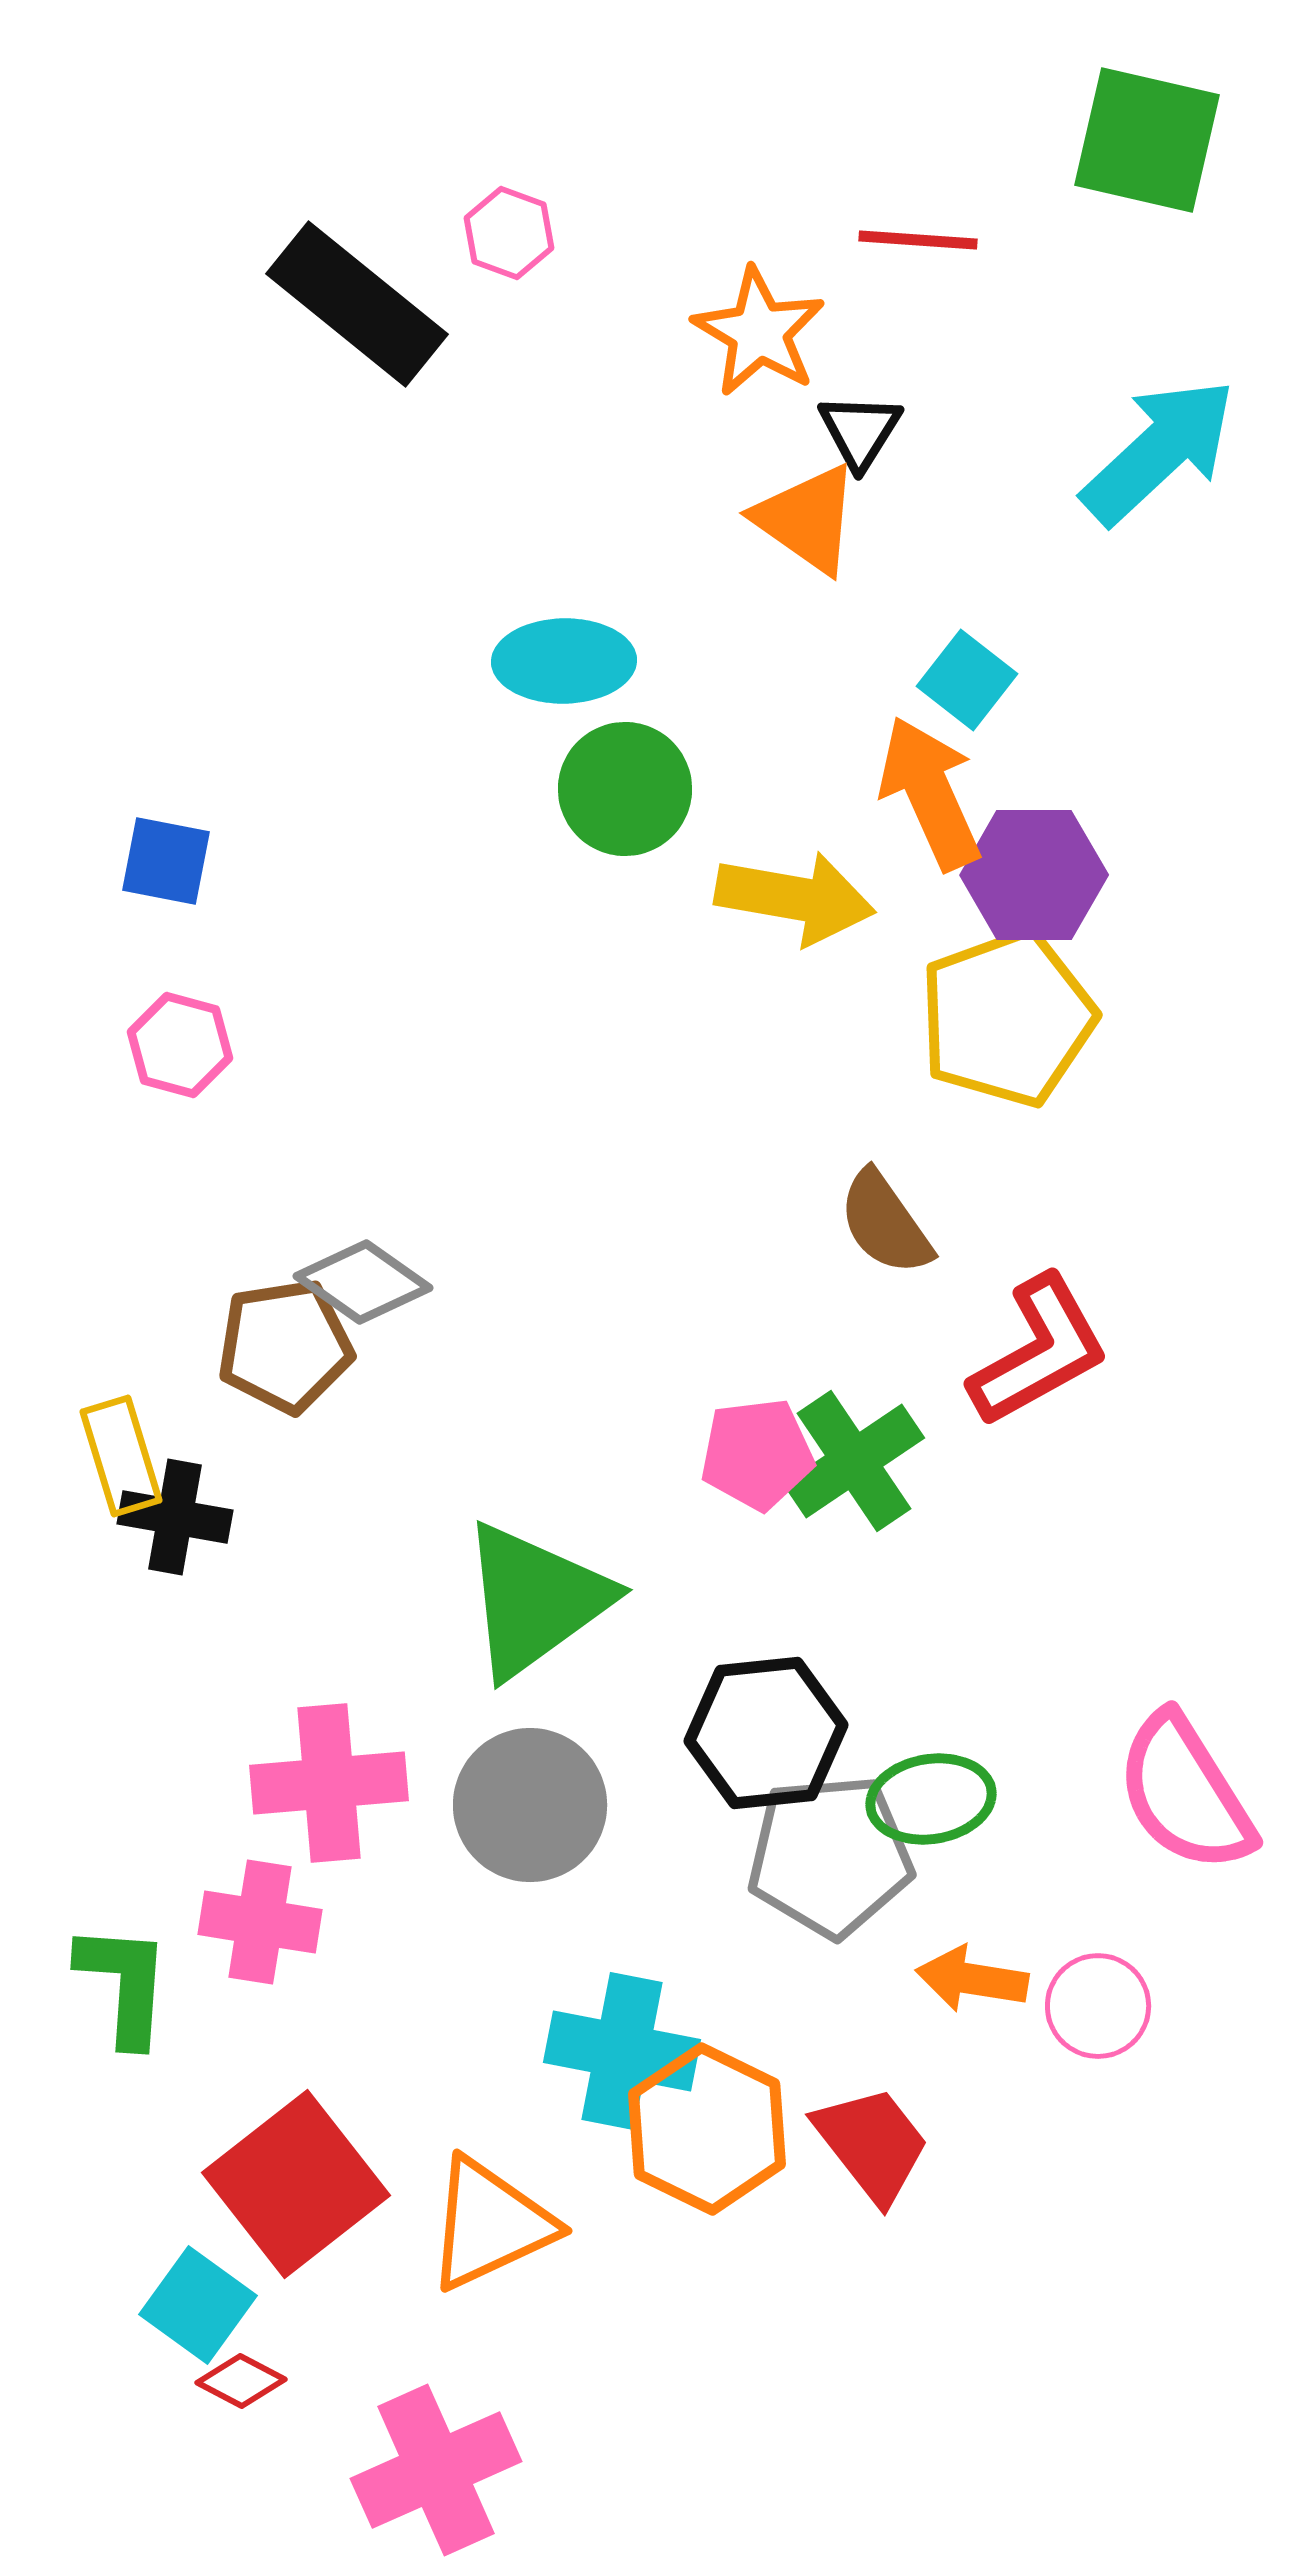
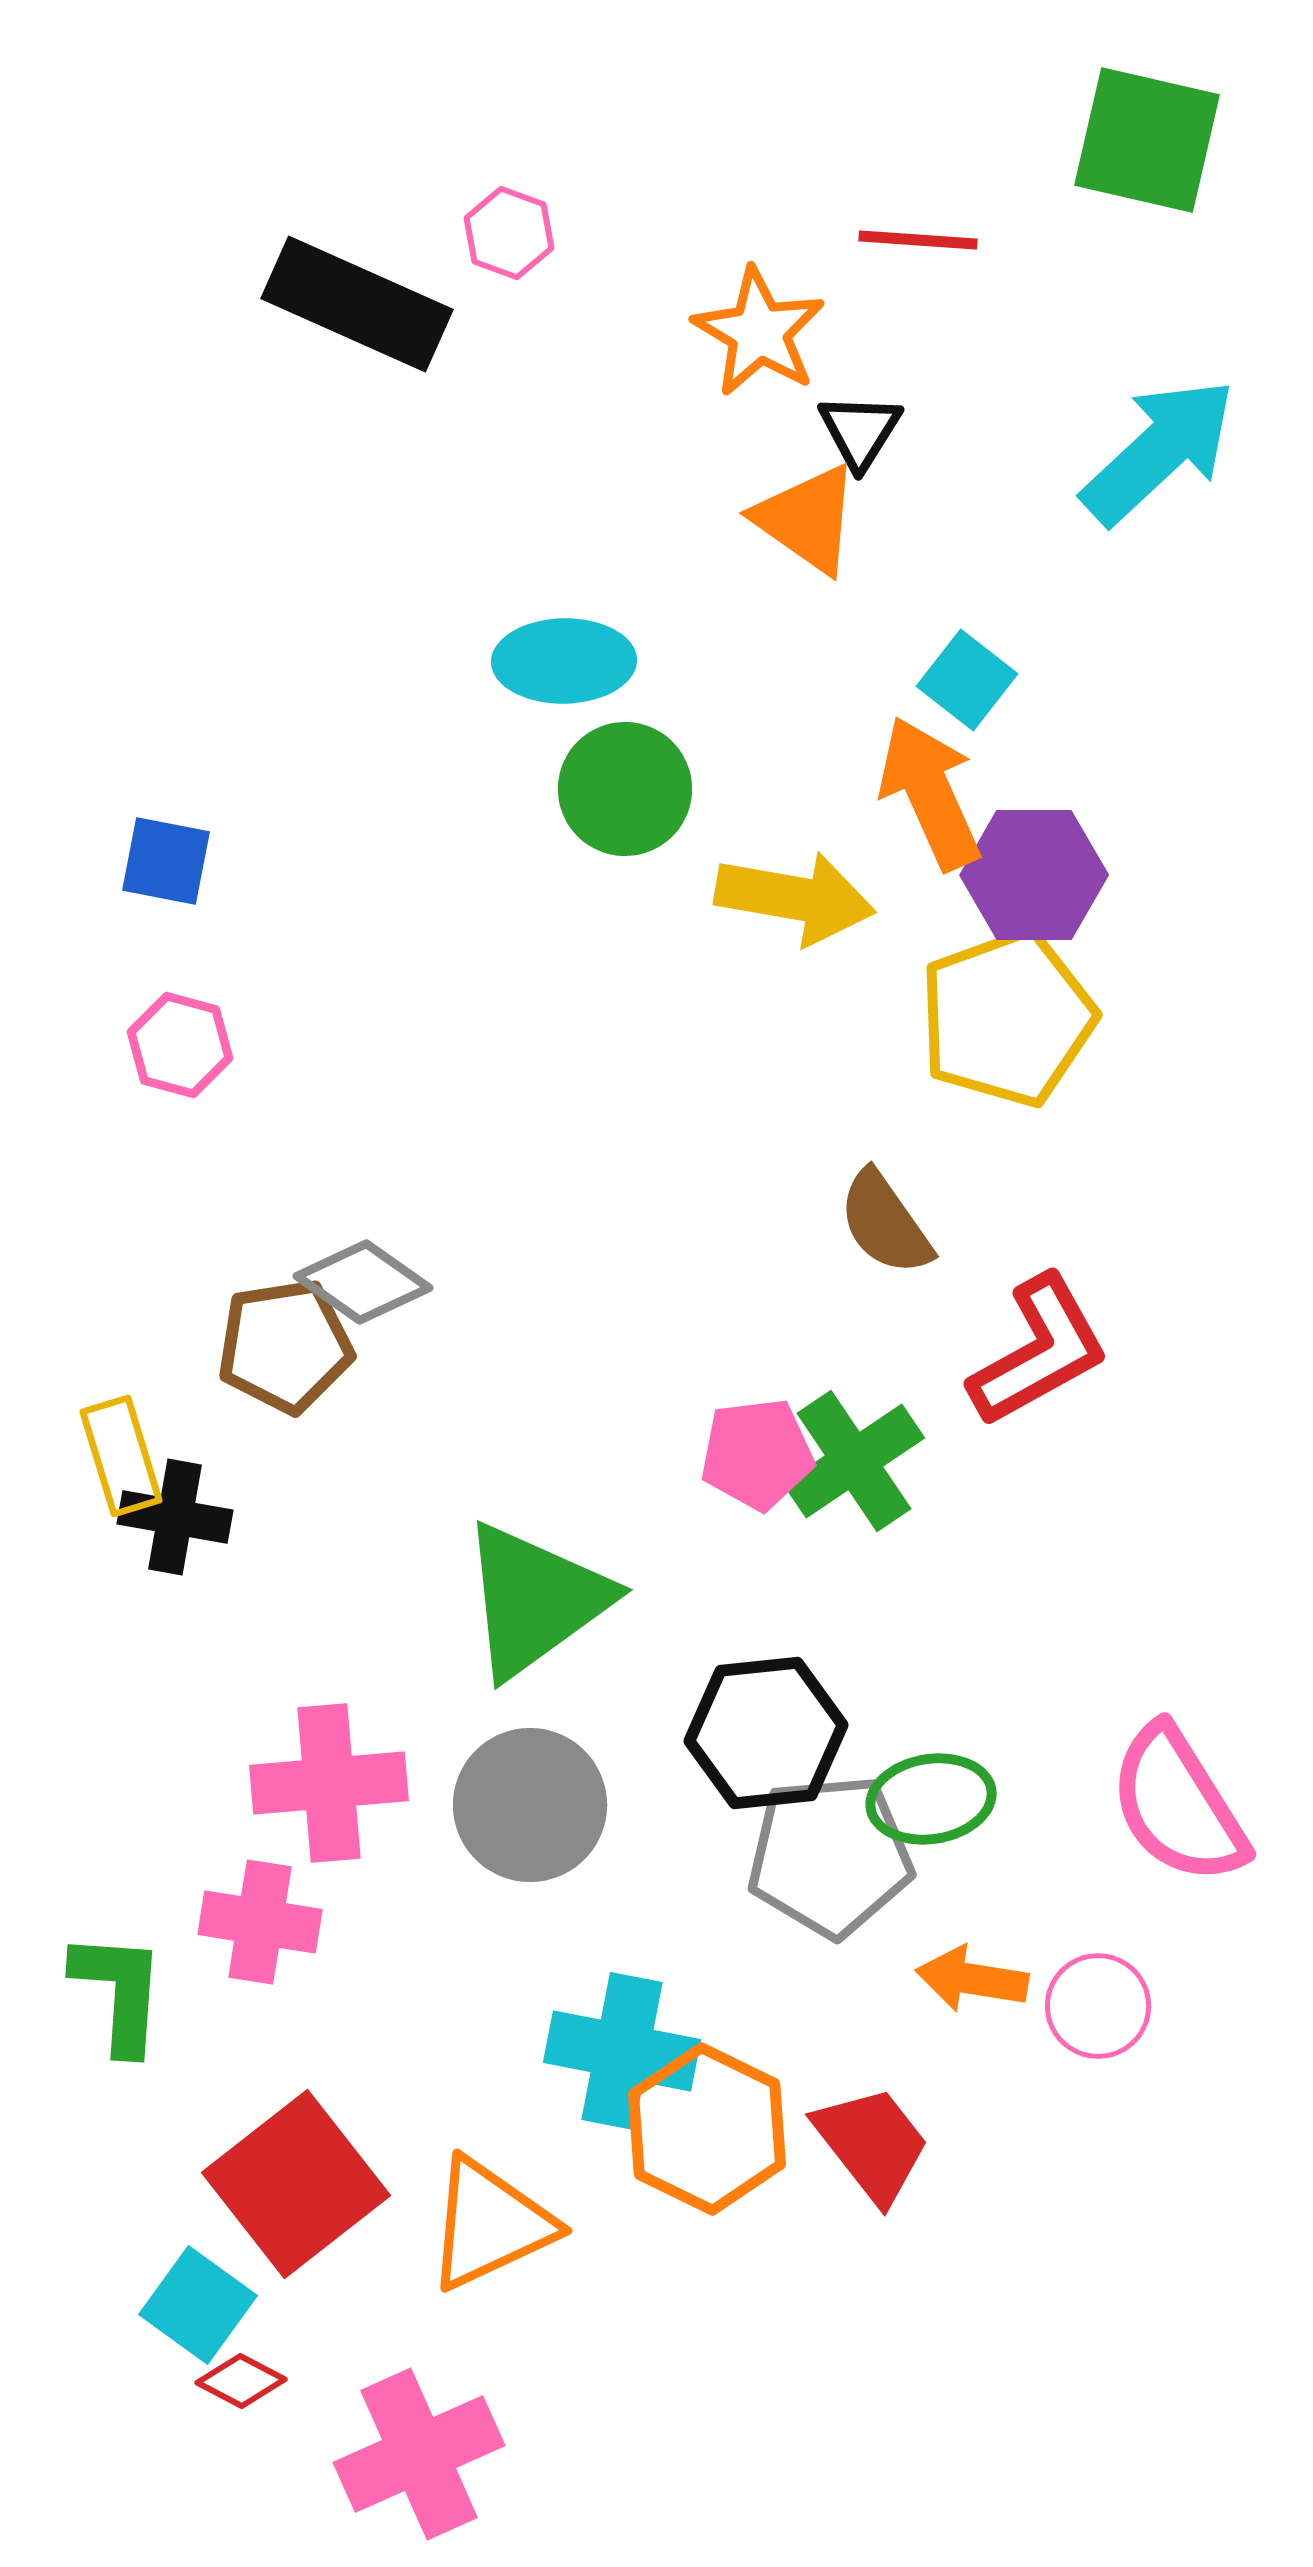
black rectangle at (357, 304): rotated 15 degrees counterclockwise
pink semicircle at (1185, 1793): moved 7 px left, 12 px down
green L-shape at (124, 1984): moved 5 px left, 8 px down
pink cross at (436, 2470): moved 17 px left, 16 px up
